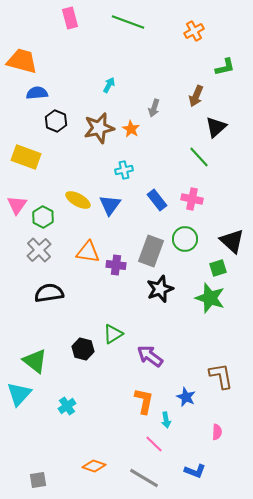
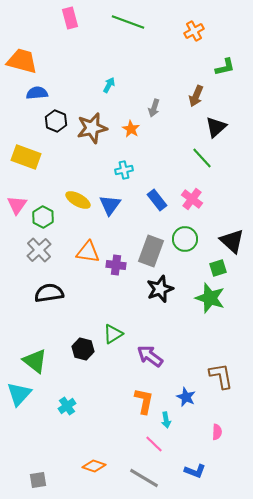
brown star at (99, 128): moved 7 px left
green line at (199, 157): moved 3 px right, 1 px down
pink cross at (192, 199): rotated 25 degrees clockwise
